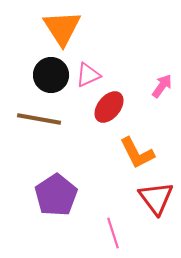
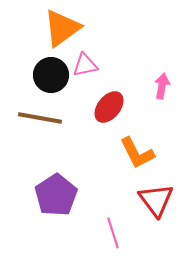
orange triangle: rotated 27 degrees clockwise
pink triangle: moved 3 px left, 10 px up; rotated 12 degrees clockwise
pink arrow: rotated 25 degrees counterclockwise
brown line: moved 1 px right, 1 px up
red triangle: moved 2 px down
